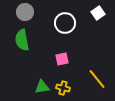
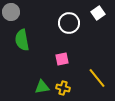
gray circle: moved 14 px left
white circle: moved 4 px right
yellow line: moved 1 px up
